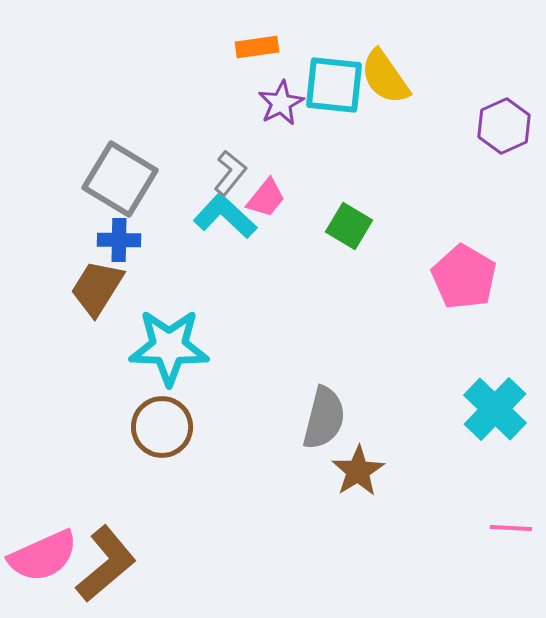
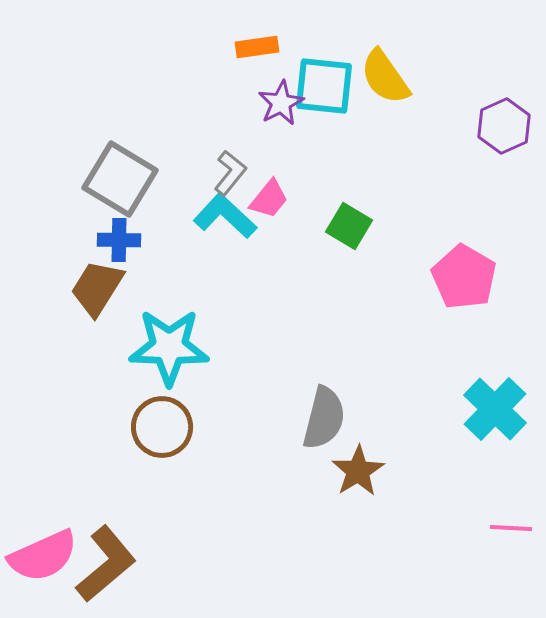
cyan square: moved 10 px left, 1 px down
pink trapezoid: moved 3 px right, 1 px down
